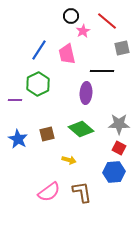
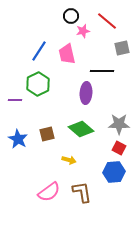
pink star: rotated 16 degrees clockwise
blue line: moved 1 px down
